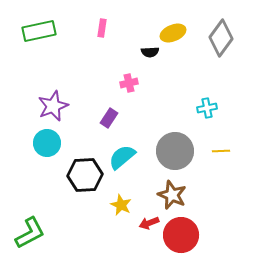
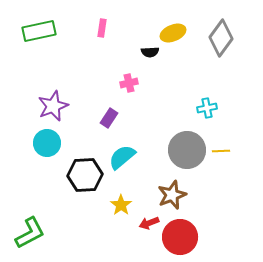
gray circle: moved 12 px right, 1 px up
brown star: rotated 28 degrees clockwise
yellow star: rotated 10 degrees clockwise
red circle: moved 1 px left, 2 px down
